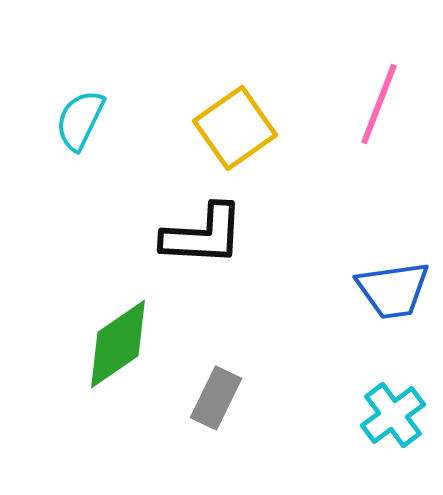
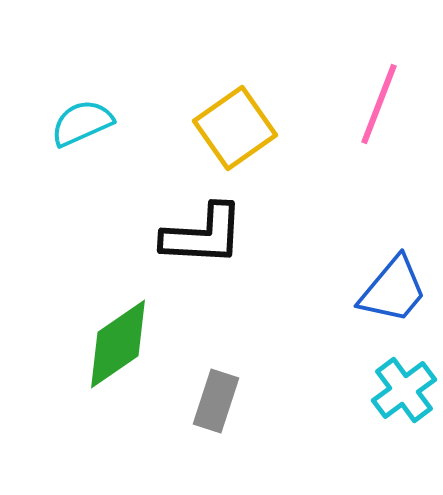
cyan semicircle: moved 2 px right, 3 px down; rotated 40 degrees clockwise
blue trapezoid: rotated 42 degrees counterclockwise
gray rectangle: moved 3 px down; rotated 8 degrees counterclockwise
cyan cross: moved 11 px right, 25 px up
